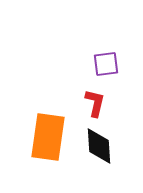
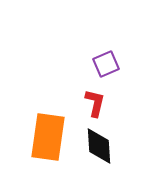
purple square: rotated 16 degrees counterclockwise
